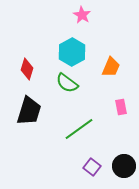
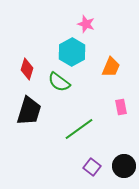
pink star: moved 4 px right, 9 px down; rotated 12 degrees counterclockwise
green semicircle: moved 8 px left, 1 px up
